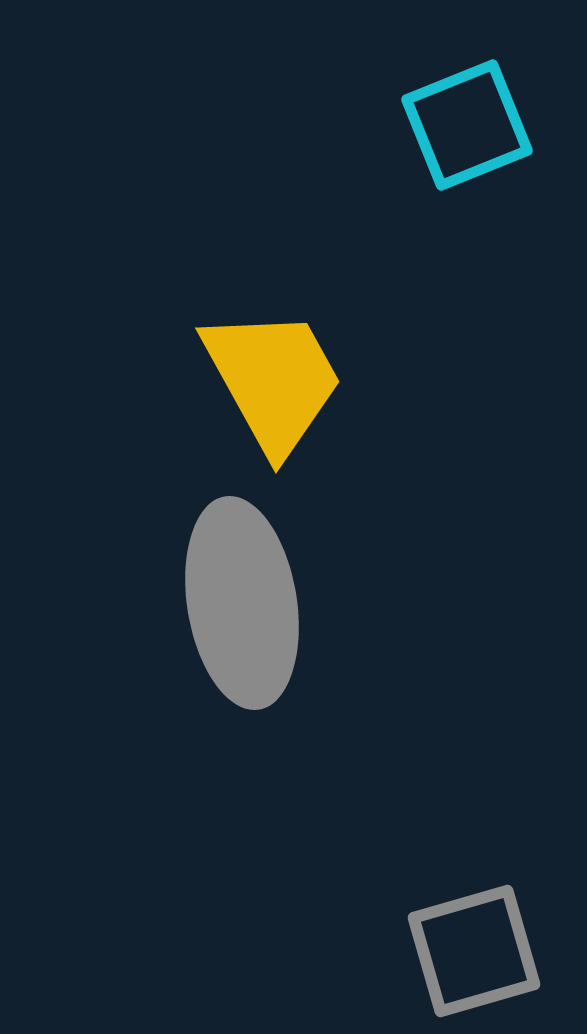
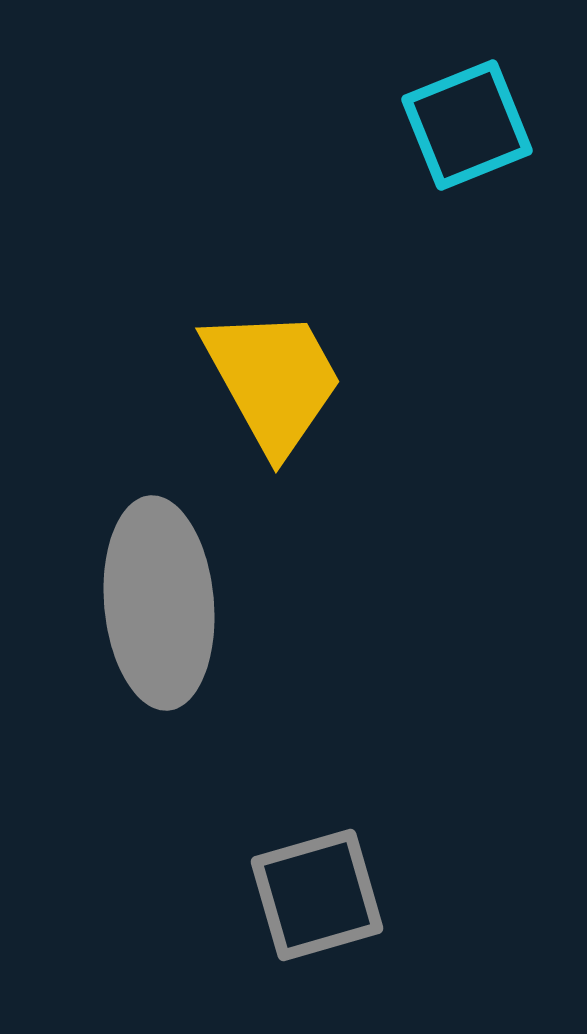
gray ellipse: moved 83 px left; rotated 4 degrees clockwise
gray square: moved 157 px left, 56 px up
